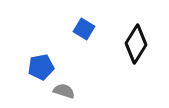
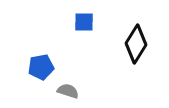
blue square: moved 7 px up; rotated 30 degrees counterclockwise
gray semicircle: moved 4 px right
